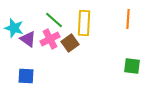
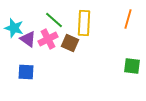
orange line: rotated 12 degrees clockwise
pink cross: moved 2 px left
brown square: rotated 30 degrees counterclockwise
blue square: moved 4 px up
